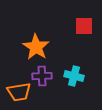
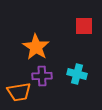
cyan cross: moved 3 px right, 2 px up
